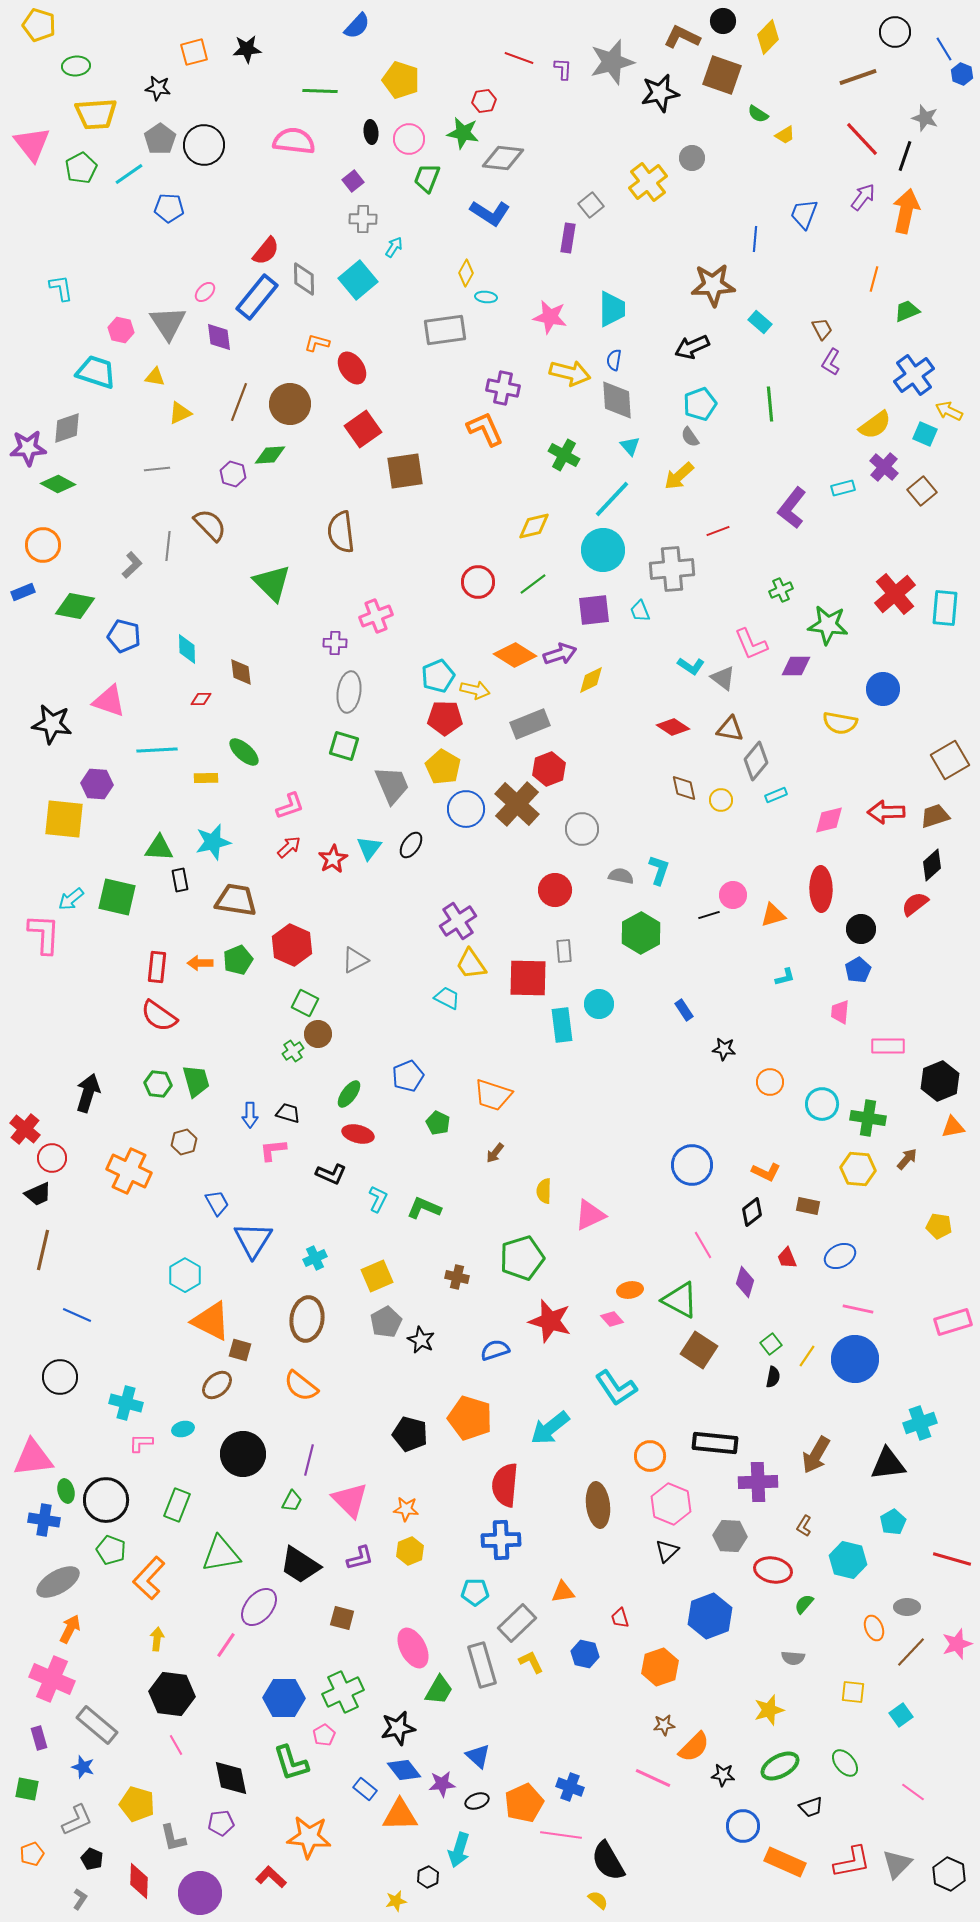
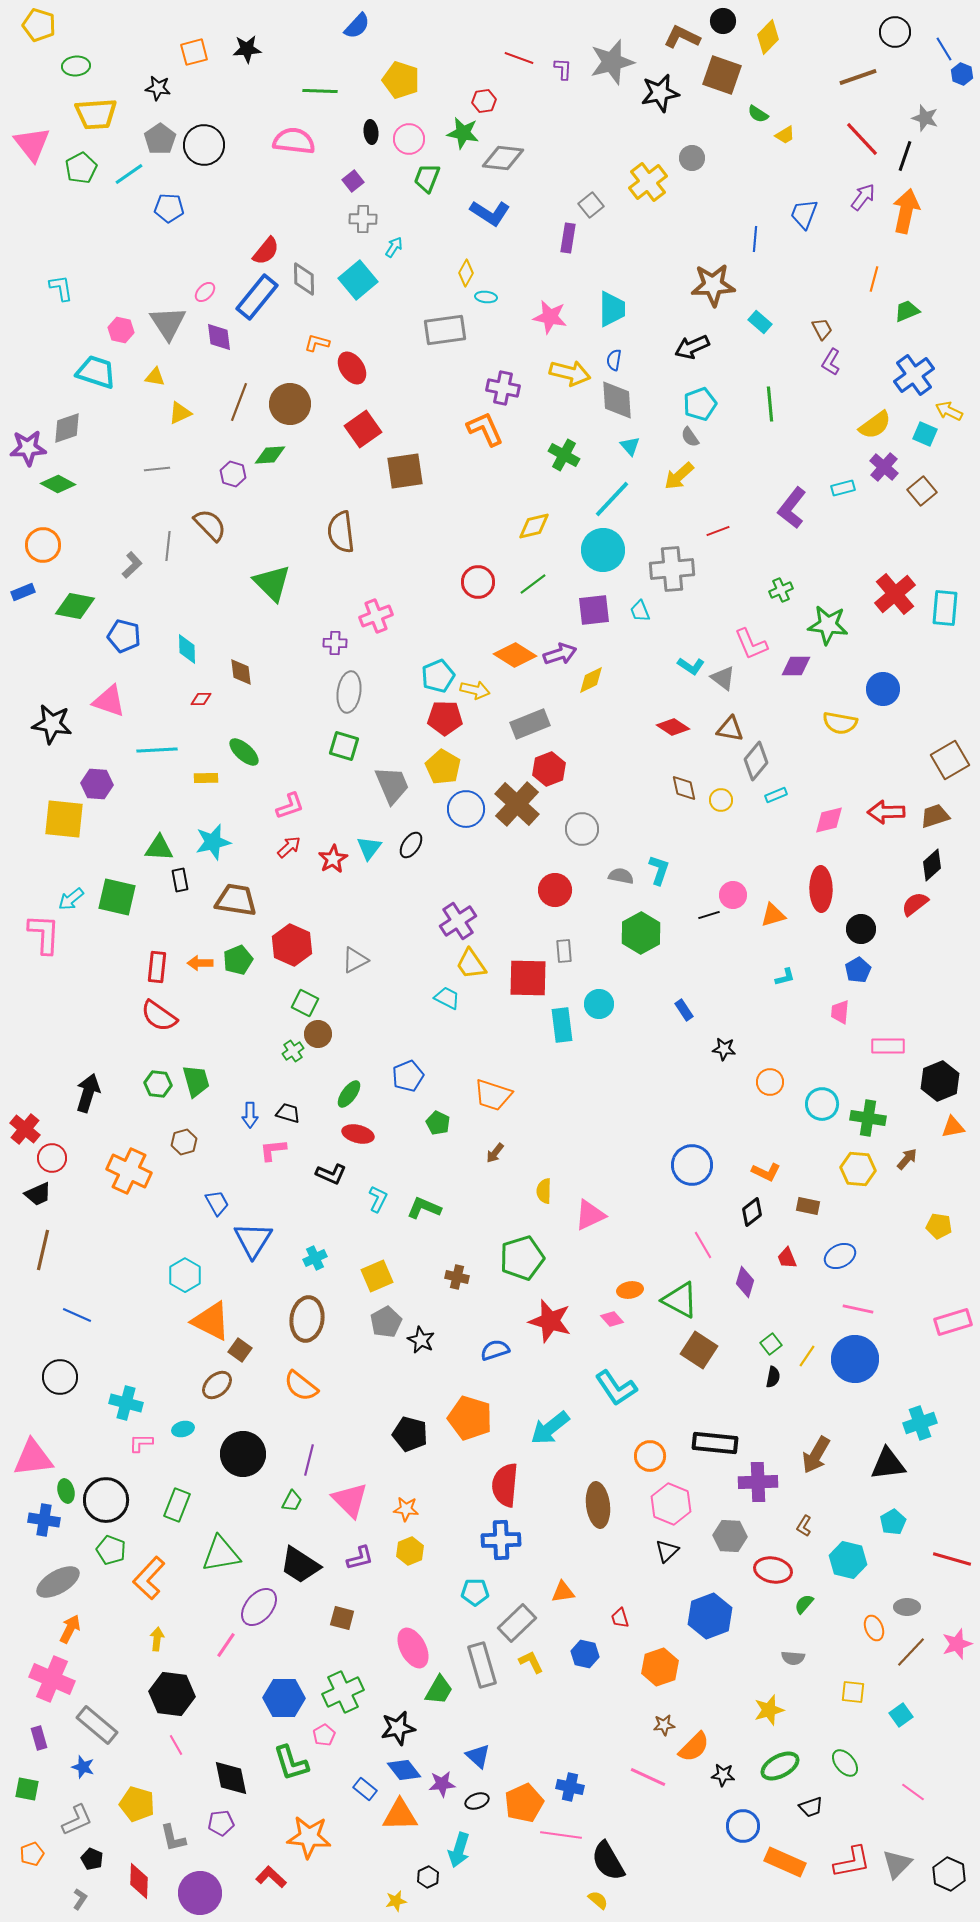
brown square at (240, 1350): rotated 20 degrees clockwise
pink line at (653, 1778): moved 5 px left, 1 px up
blue cross at (570, 1787): rotated 8 degrees counterclockwise
